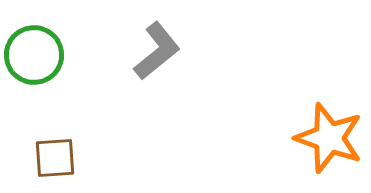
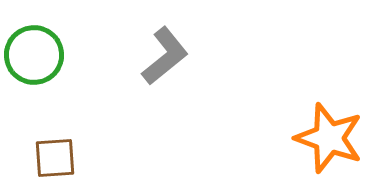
gray L-shape: moved 8 px right, 5 px down
